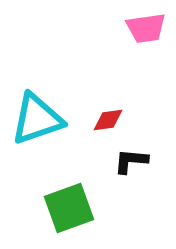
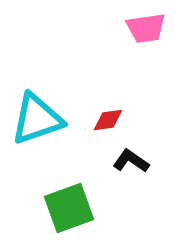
black L-shape: rotated 30 degrees clockwise
